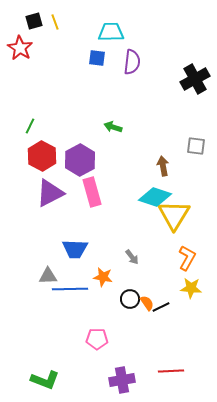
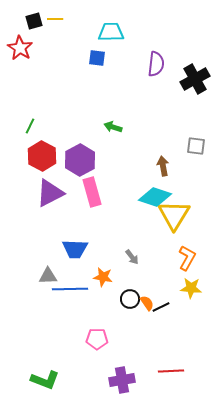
yellow line: moved 3 px up; rotated 70 degrees counterclockwise
purple semicircle: moved 24 px right, 2 px down
